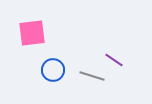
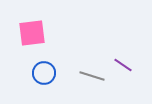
purple line: moved 9 px right, 5 px down
blue circle: moved 9 px left, 3 px down
